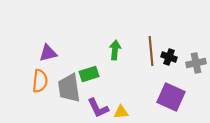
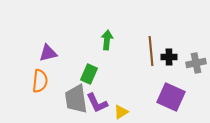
green arrow: moved 8 px left, 10 px up
black cross: rotated 21 degrees counterclockwise
green rectangle: rotated 48 degrees counterclockwise
gray trapezoid: moved 7 px right, 11 px down
purple L-shape: moved 1 px left, 5 px up
yellow triangle: rotated 28 degrees counterclockwise
